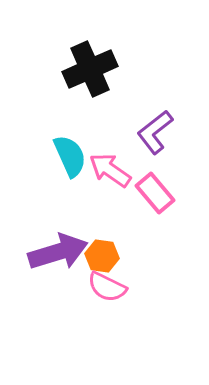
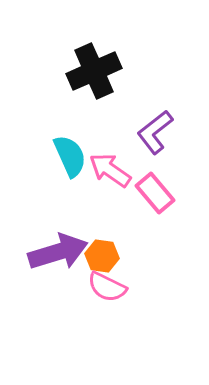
black cross: moved 4 px right, 2 px down
